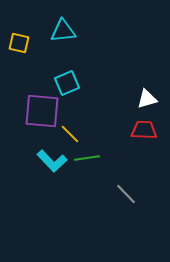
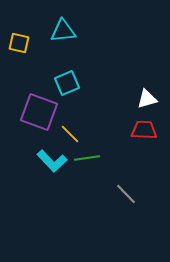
purple square: moved 3 px left, 1 px down; rotated 15 degrees clockwise
